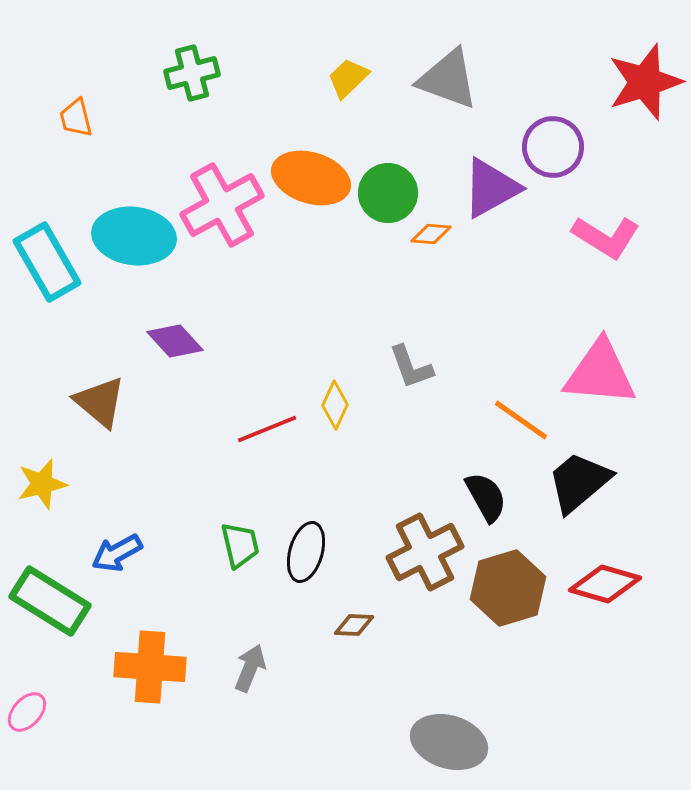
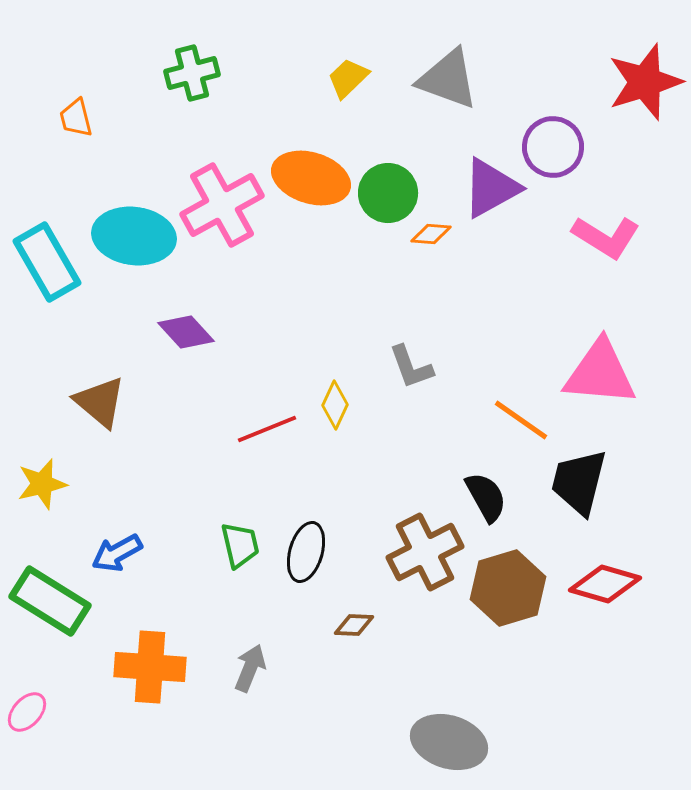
purple diamond: moved 11 px right, 9 px up
black trapezoid: rotated 36 degrees counterclockwise
